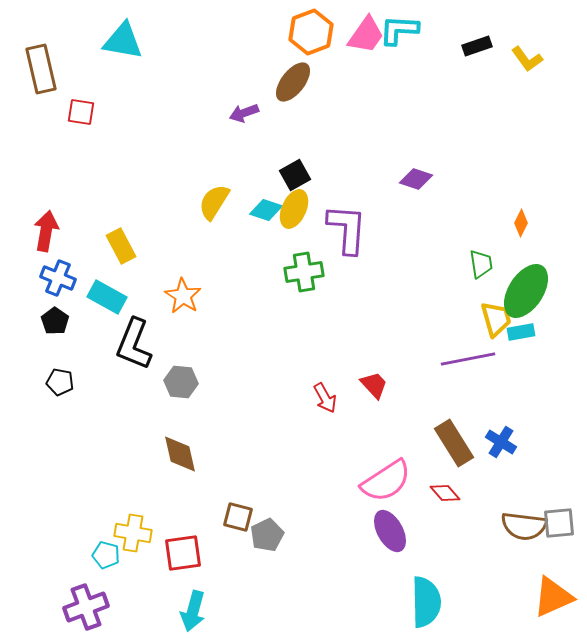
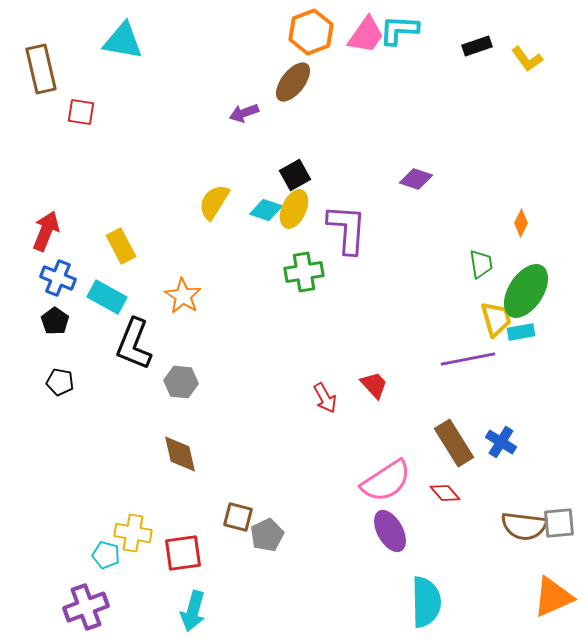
red arrow at (46, 231): rotated 12 degrees clockwise
